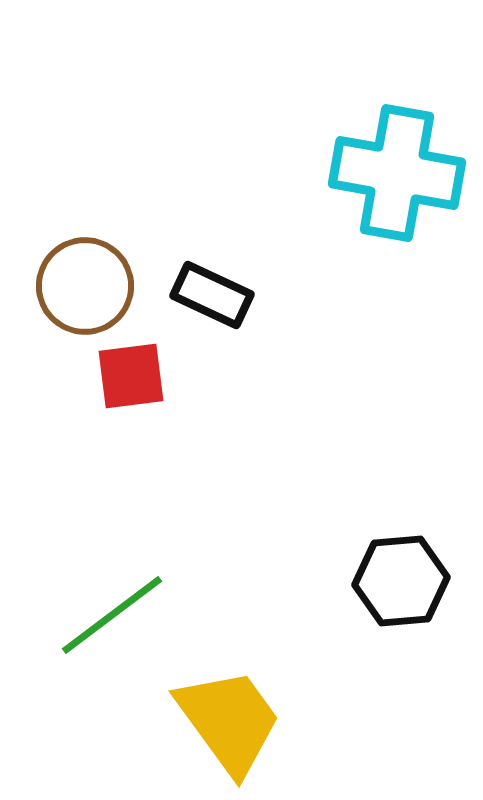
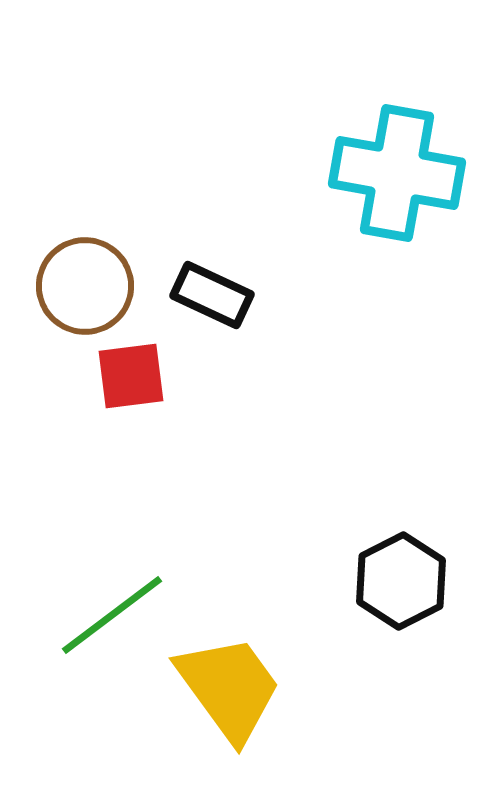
black hexagon: rotated 22 degrees counterclockwise
yellow trapezoid: moved 33 px up
